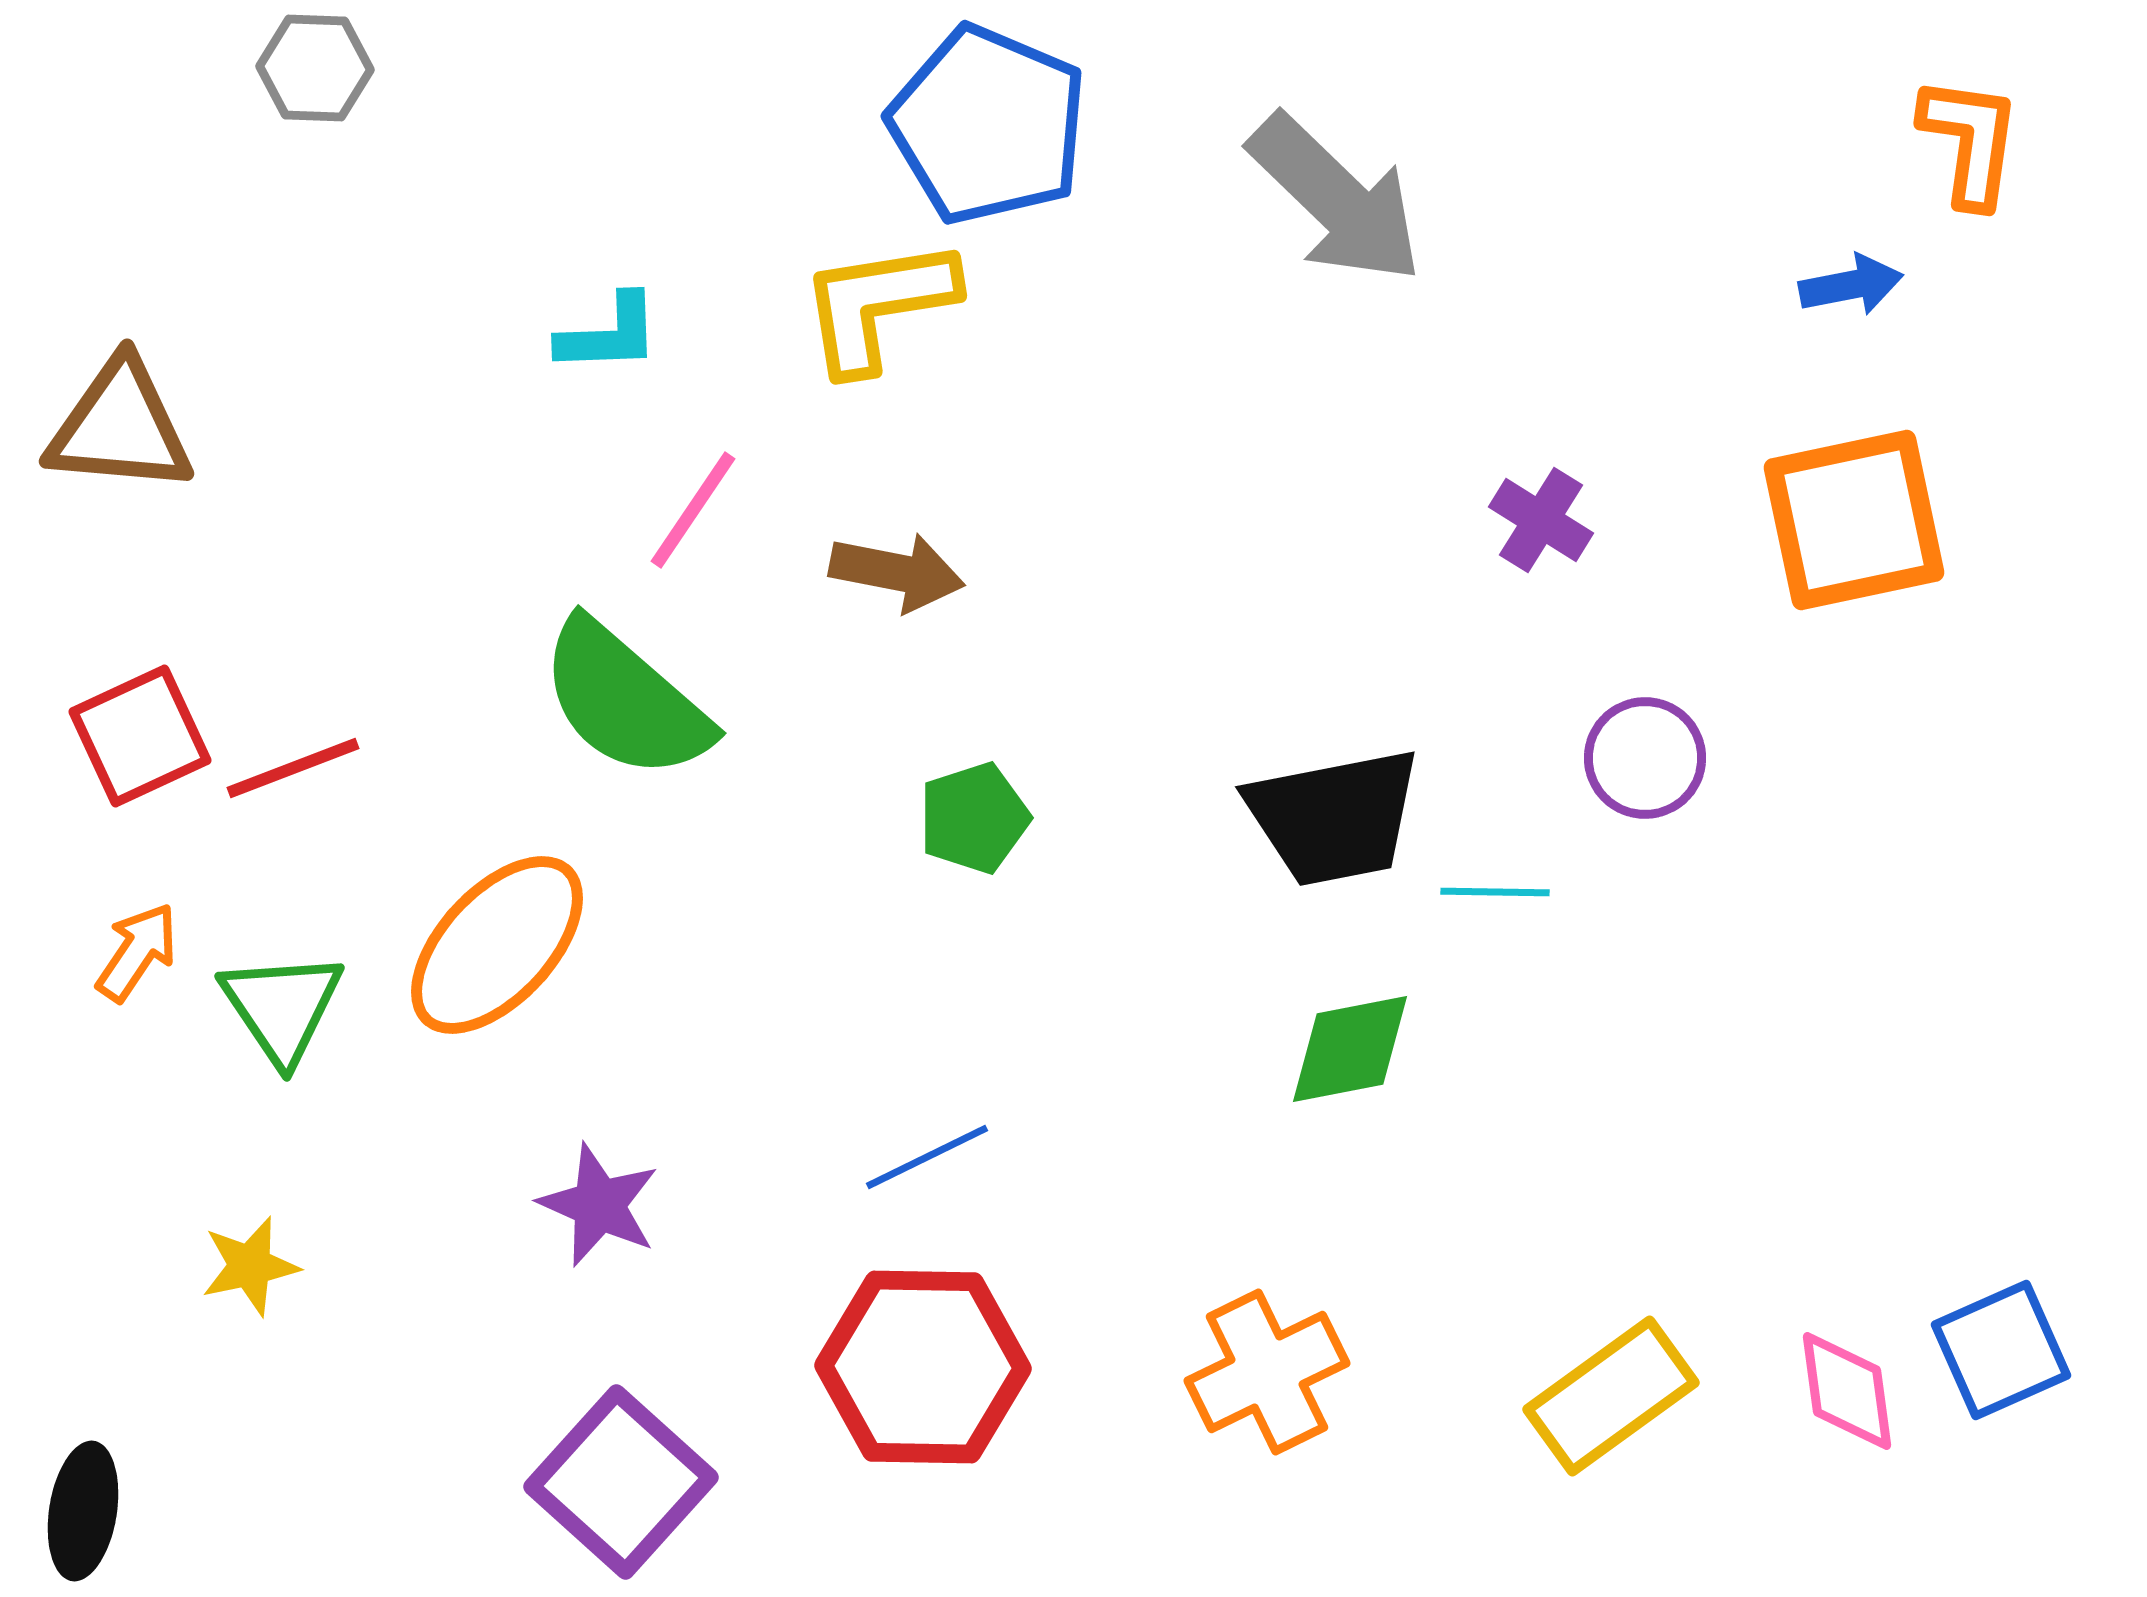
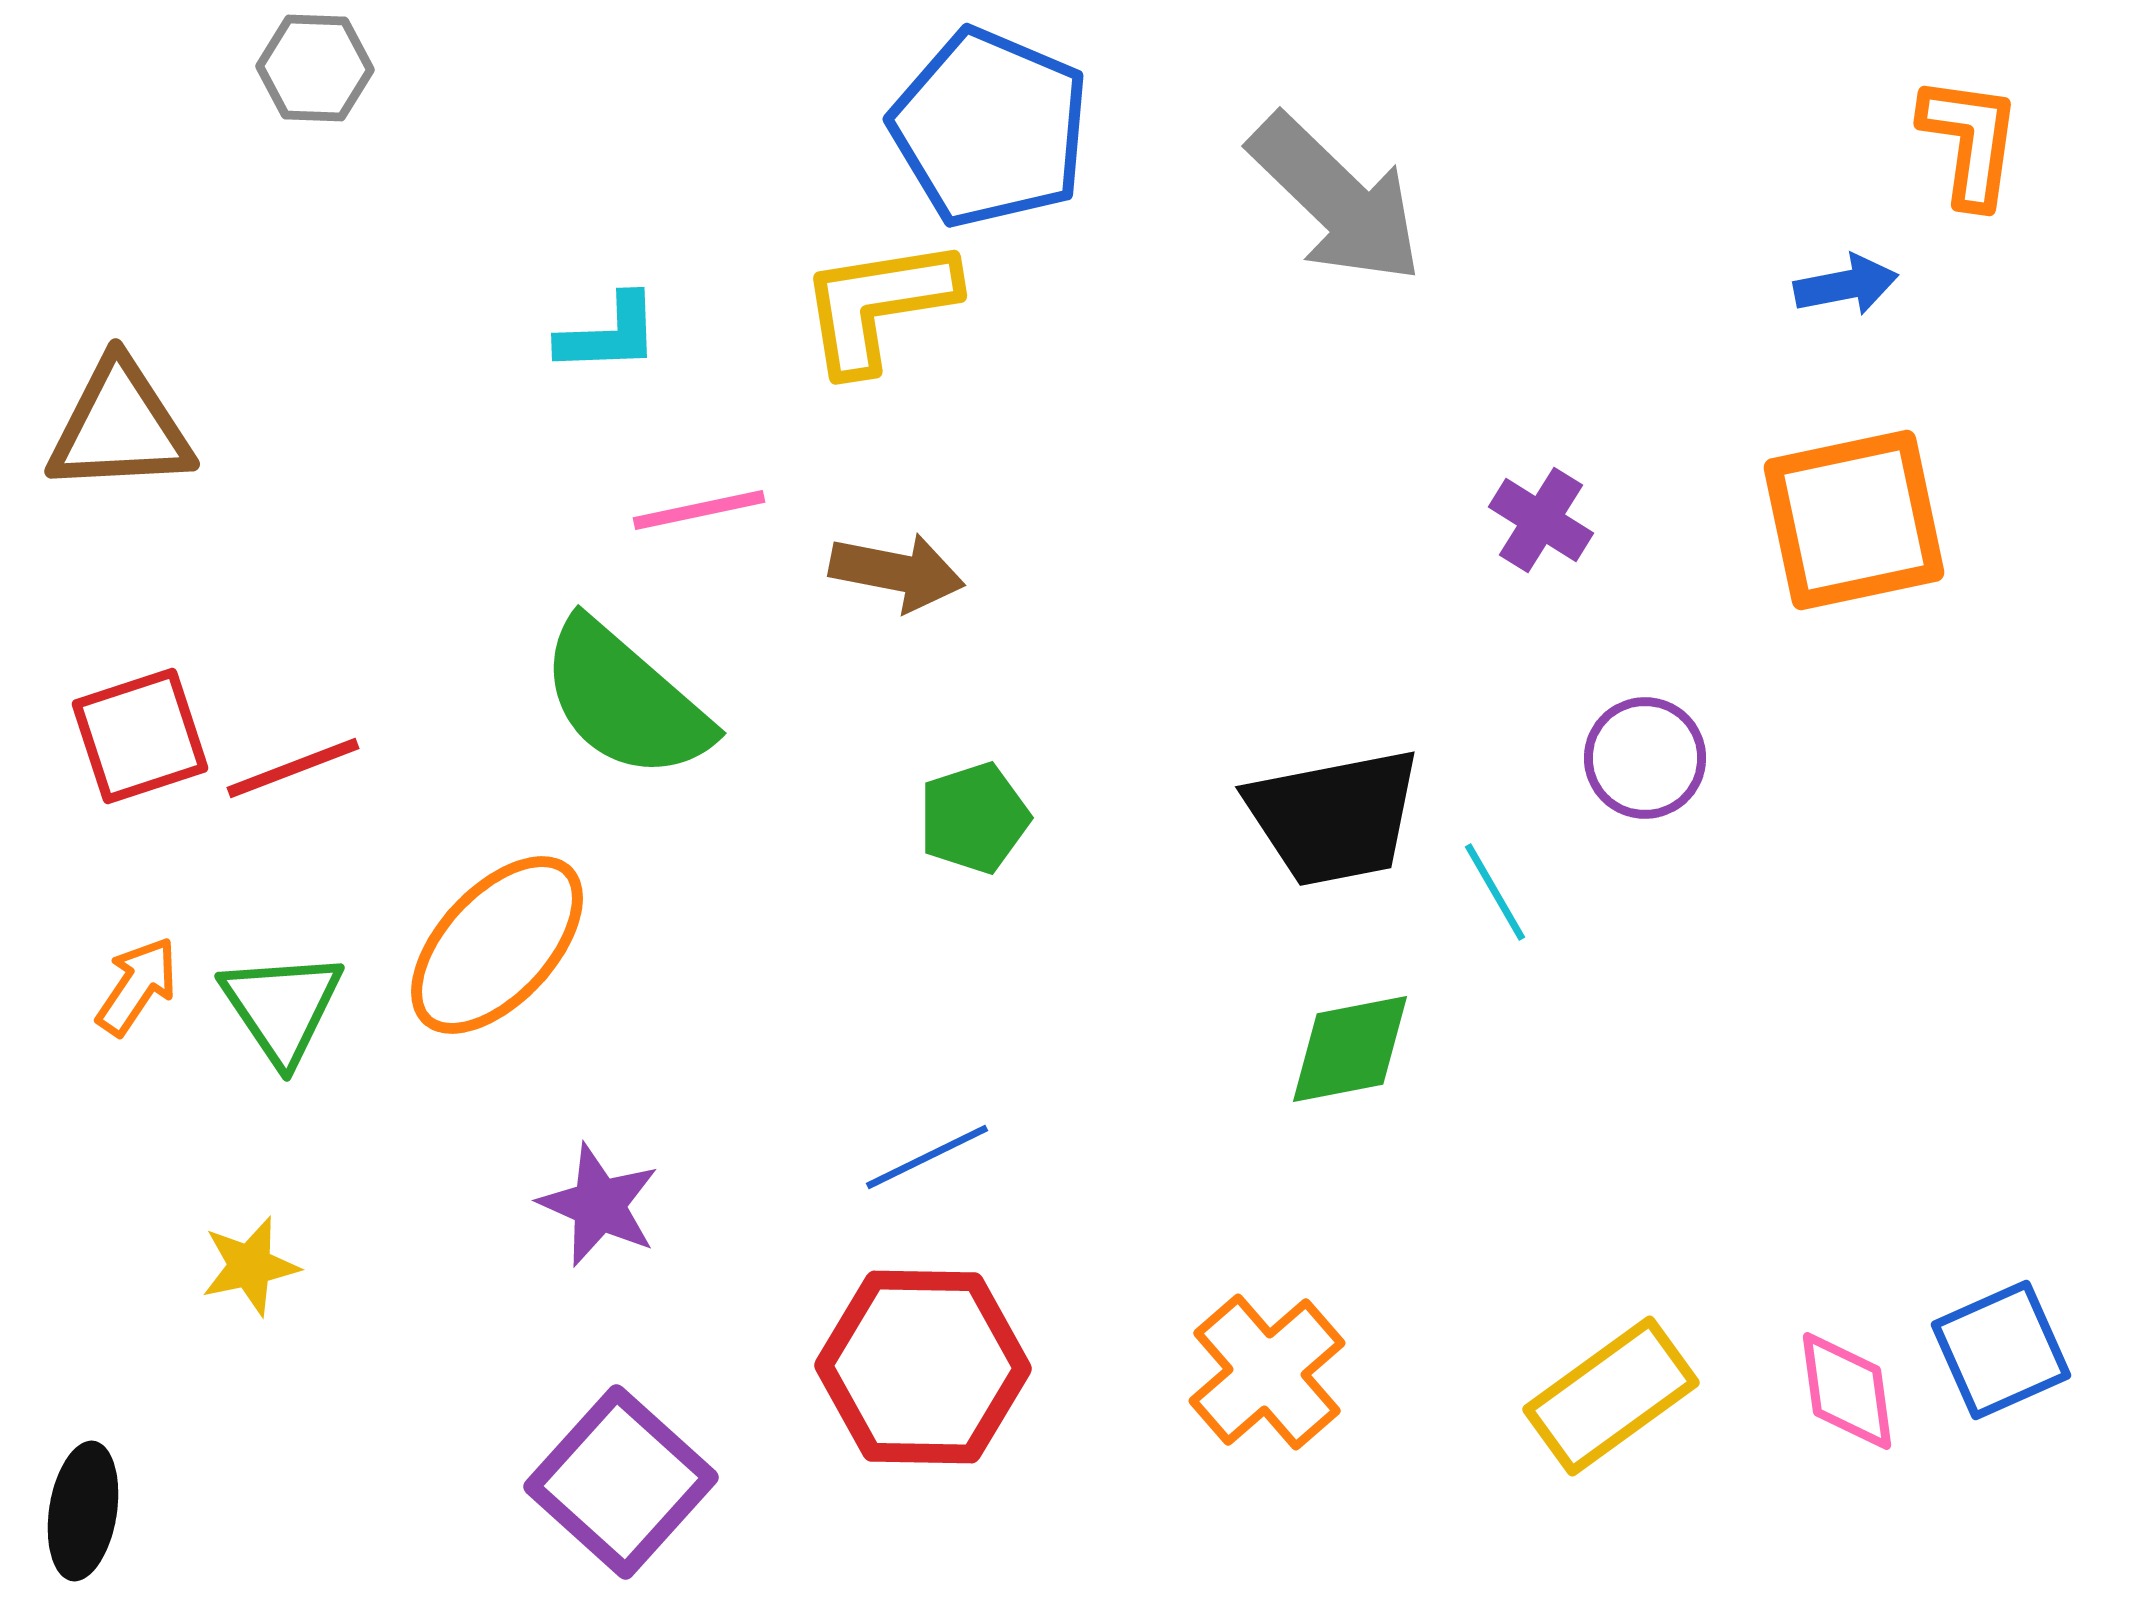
blue pentagon: moved 2 px right, 3 px down
blue arrow: moved 5 px left
brown triangle: rotated 8 degrees counterclockwise
pink line: moved 6 px right; rotated 44 degrees clockwise
red square: rotated 7 degrees clockwise
cyan line: rotated 59 degrees clockwise
orange arrow: moved 34 px down
orange cross: rotated 15 degrees counterclockwise
